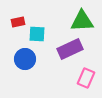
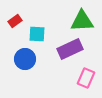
red rectangle: moved 3 px left, 1 px up; rotated 24 degrees counterclockwise
